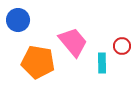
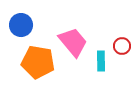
blue circle: moved 3 px right, 5 px down
cyan rectangle: moved 1 px left, 2 px up
